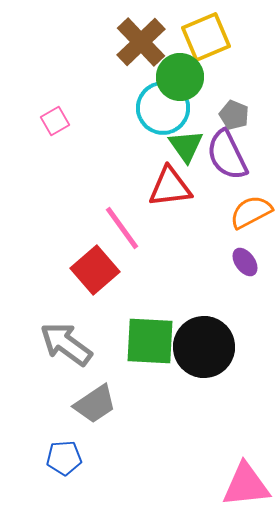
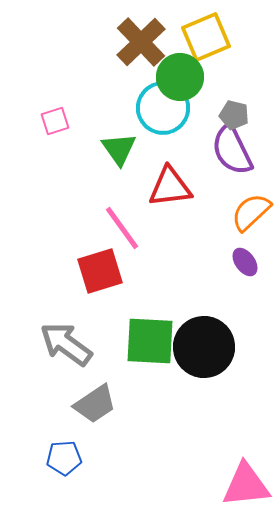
gray pentagon: rotated 8 degrees counterclockwise
pink square: rotated 12 degrees clockwise
green triangle: moved 67 px left, 3 px down
purple semicircle: moved 5 px right, 5 px up
orange semicircle: rotated 15 degrees counterclockwise
red square: moved 5 px right, 1 px down; rotated 24 degrees clockwise
